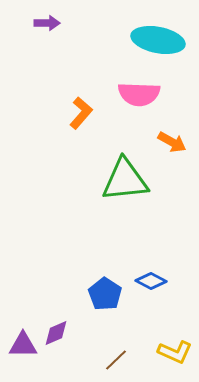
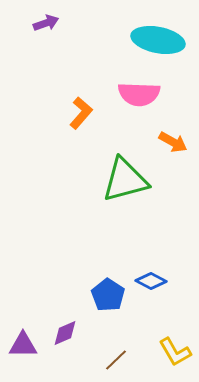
purple arrow: moved 1 px left; rotated 20 degrees counterclockwise
orange arrow: moved 1 px right
green triangle: rotated 9 degrees counterclockwise
blue pentagon: moved 3 px right, 1 px down
purple diamond: moved 9 px right
yellow L-shape: rotated 36 degrees clockwise
